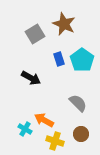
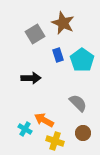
brown star: moved 1 px left, 1 px up
blue rectangle: moved 1 px left, 4 px up
black arrow: rotated 30 degrees counterclockwise
brown circle: moved 2 px right, 1 px up
